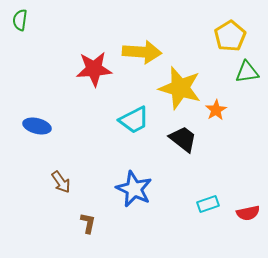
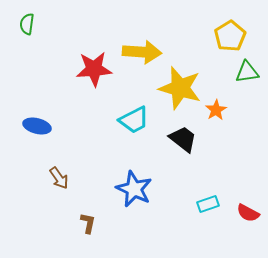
green semicircle: moved 7 px right, 4 px down
brown arrow: moved 2 px left, 4 px up
red semicircle: rotated 40 degrees clockwise
